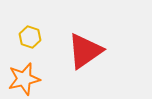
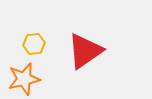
yellow hexagon: moved 4 px right, 7 px down; rotated 25 degrees counterclockwise
